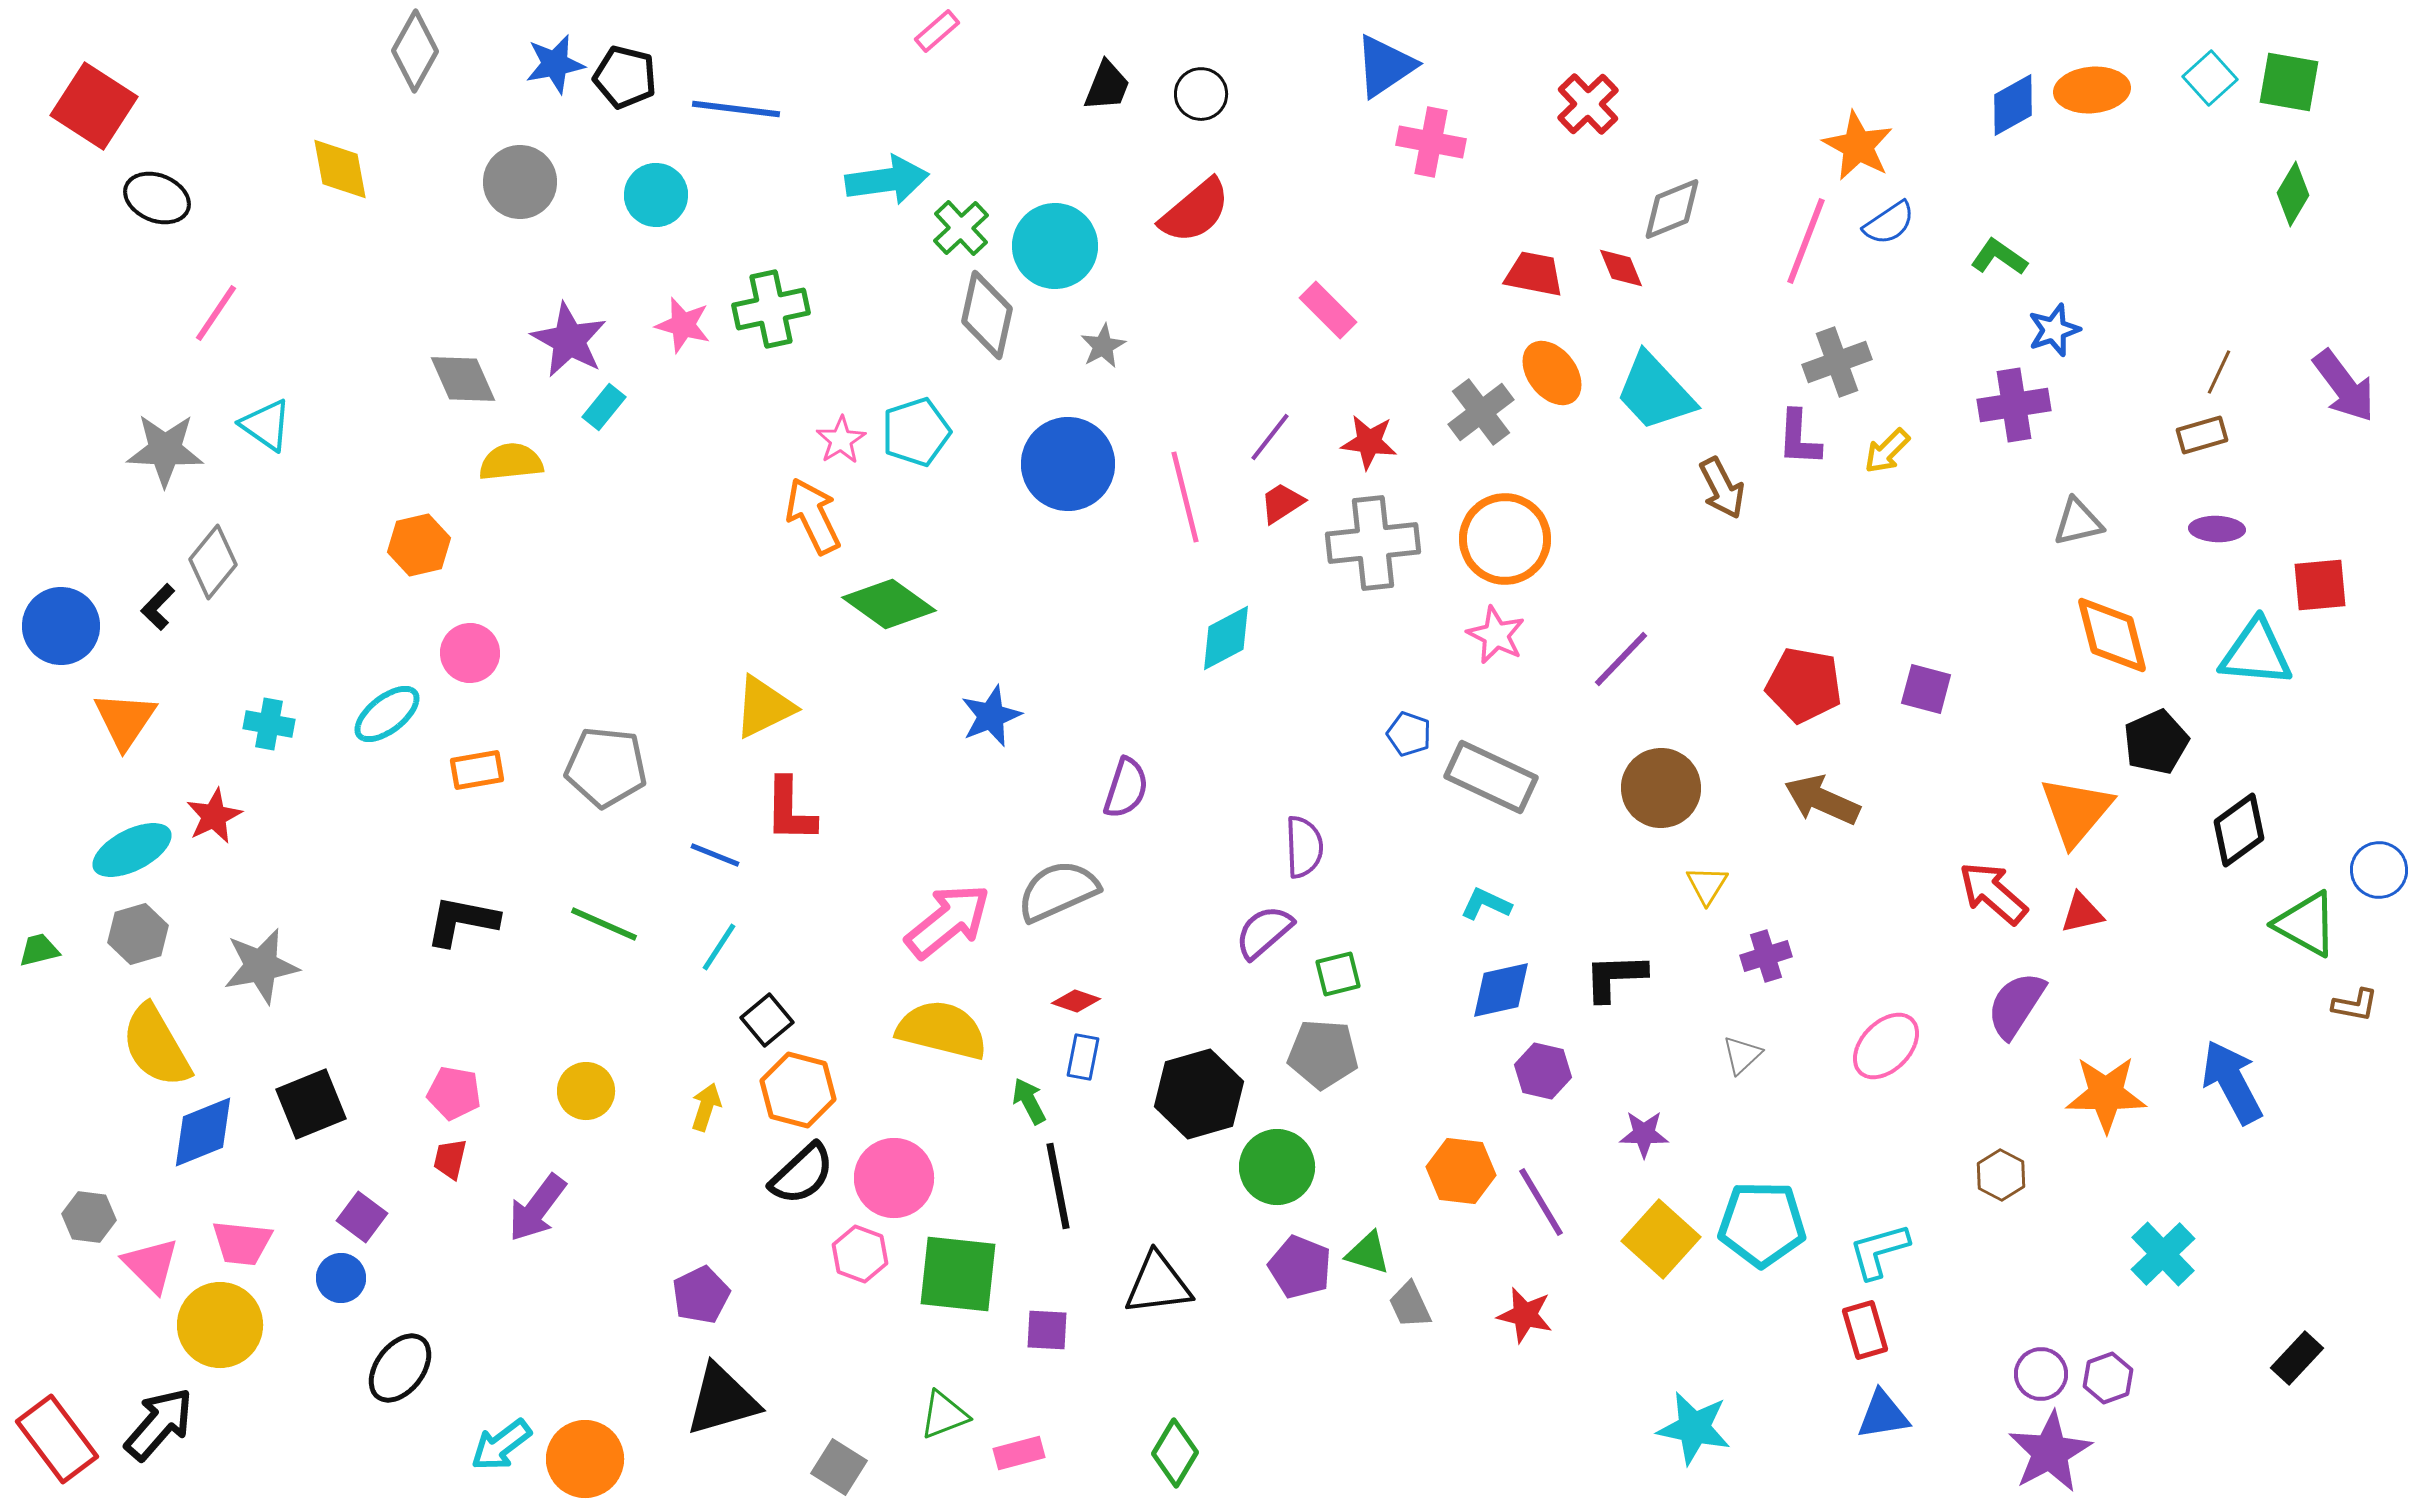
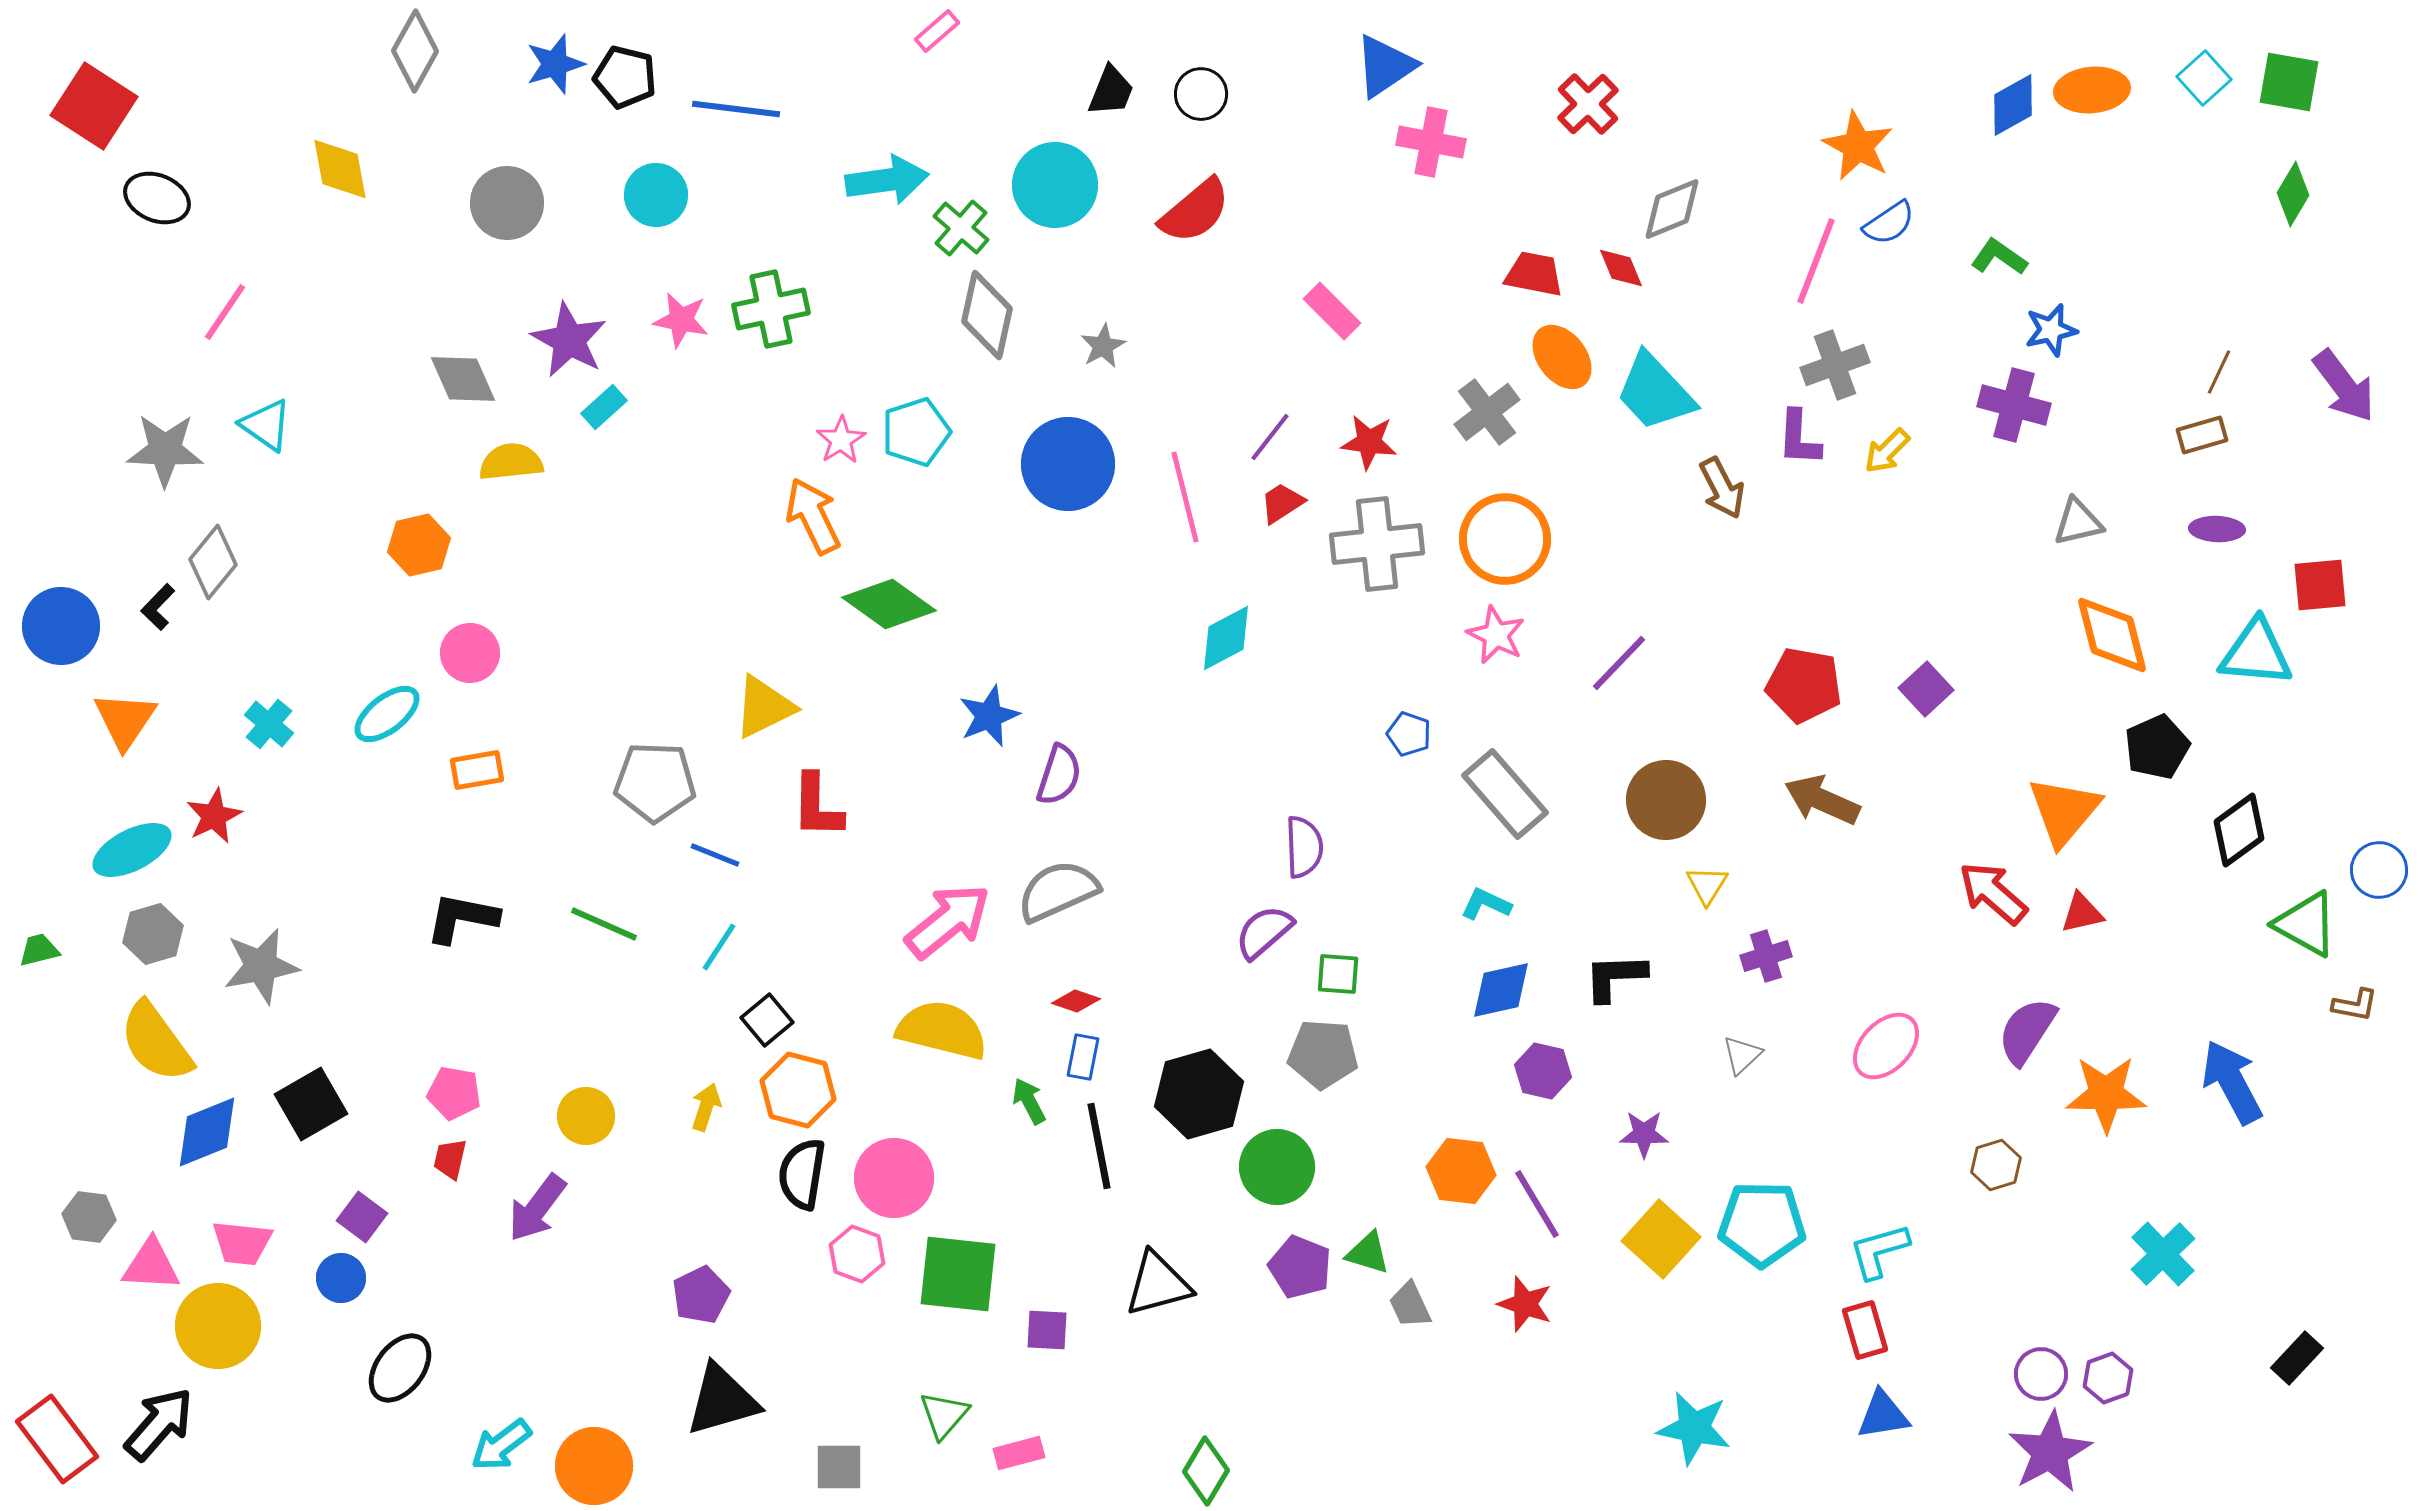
blue star at (555, 64): rotated 6 degrees counterclockwise
cyan square at (2210, 78): moved 6 px left
black trapezoid at (1107, 86): moved 4 px right, 5 px down
gray circle at (520, 182): moved 13 px left, 21 px down
green cross at (961, 228): rotated 6 degrees counterclockwise
pink line at (1806, 241): moved 10 px right, 20 px down
cyan circle at (1055, 246): moved 61 px up
pink rectangle at (1328, 310): moved 4 px right, 1 px down
pink line at (216, 313): moved 9 px right, 1 px up
pink star at (683, 325): moved 2 px left, 5 px up; rotated 4 degrees counterclockwise
blue star at (2054, 330): moved 3 px left; rotated 6 degrees clockwise
gray cross at (1837, 362): moved 2 px left, 3 px down
orange ellipse at (1552, 373): moved 10 px right, 16 px up
purple cross at (2014, 405): rotated 24 degrees clockwise
cyan rectangle at (604, 407): rotated 9 degrees clockwise
gray cross at (1481, 412): moved 6 px right
gray cross at (1373, 543): moved 4 px right, 1 px down
purple line at (1621, 659): moved 2 px left, 4 px down
purple square at (1926, 689): rotated 32 degrees clockwise
blue star at (991, 716): moved 2 px left
cyan cross at (269, 724): rotated 30 degrees clockwise
black pentagon at (2156, 742): moved 1 px right, 5 px down
gray pentagon at (606, 767): moved 49 px right, 15 px down; rotated 4 degrees counterclockwise
gray rectangle at (1491, 777): moved 14 px right, 17 px down; rotated 24 degrees clockwise
purple semicircle at (1126, 788): moved 67 px left, 13 px up
brown circle at (1661, 788): moved 5 px right, 12 px down
red L-shape at (790, 810): moved 27 px right, 4 px up
orange triangle at (2076, 811): moved 12 px left
black L-shape at (462, 921): moved 3 px up
gray hexagon at (138, 934): moved 15 px right
green square at (1338, 974): rotated 18 degrees clockwise
purple semicircle at (2016, 1005): moved 11 px right, 26 px down
yellow semicircle at (156, 1046): moved 4 px up; rotated 6 degrees counterclockwise
yellow circle at (586, 1091): moved 25 px down
black square at (311, 1104): rotated 8 degrees counterclockwise
blue diamond at (203, 1132): moved 4 px right
black semicircle at (802, 1174): rotated 142 degrees clockwise
brown hexagon at (2001, 1175): moved 5 px left, 10 px up; rotated 15 degrees clockwise
black line at (1058, 1186): moved 41 px right, 40 px up
purple line at (1541, 1202): moved 4 px left, 2 px down
pink hexagon at (860, 1254): moved 3 px left
pink triangle at (151, 1265): rotated 42 degrees counterclockwise
black triangle at (1158, 1284): rotated 8 degrees counterclockwise
red star at (1525, 1315): moved 11 px up; rotated 6 degrees clockwise
yellow circle at (220, 1325): moved 2 px left, 1 px down
green triangle at (944, 1415): rotated 28 degrees counterclockwise
green diamond at (1175, 1453): moved 31 px right, 18 px down
orange circle at (585, 1459): moved 9 px right, 7 px down
gray square at (839, 1467): rotated 32 degrees counterclockwise
